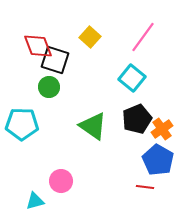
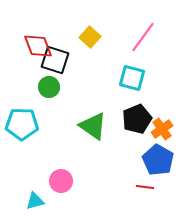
cyan square: rotated 24 degrees counterclockwise
